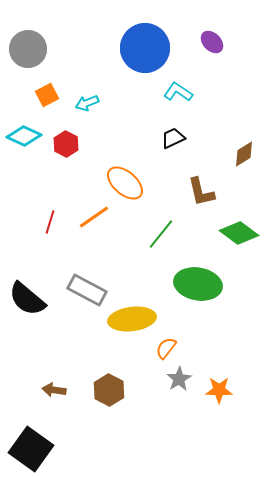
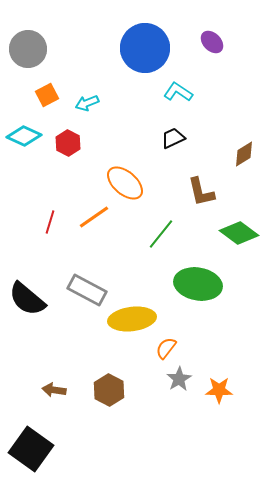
red hexagon: moved 2 px right, 1 px up
